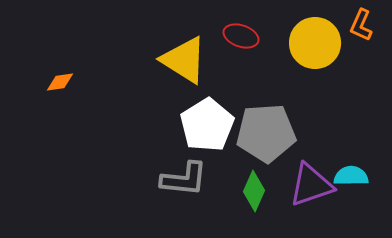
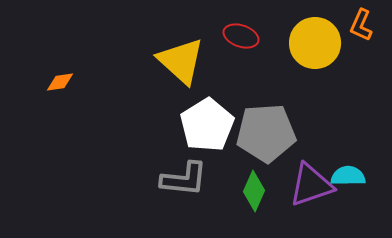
yellow triangle: moved 3 px left, 1 px down; rotated 10 degrees clockwise
cyan semicircle: moved 3 px left
